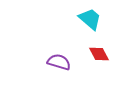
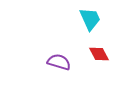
cyan trapezoid: rotated 25 degrees clockwise
